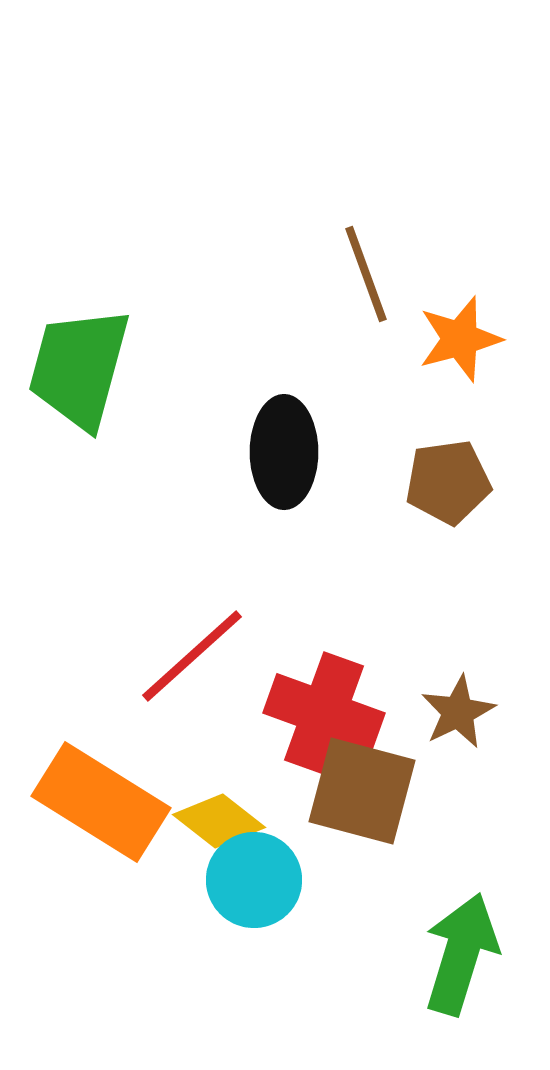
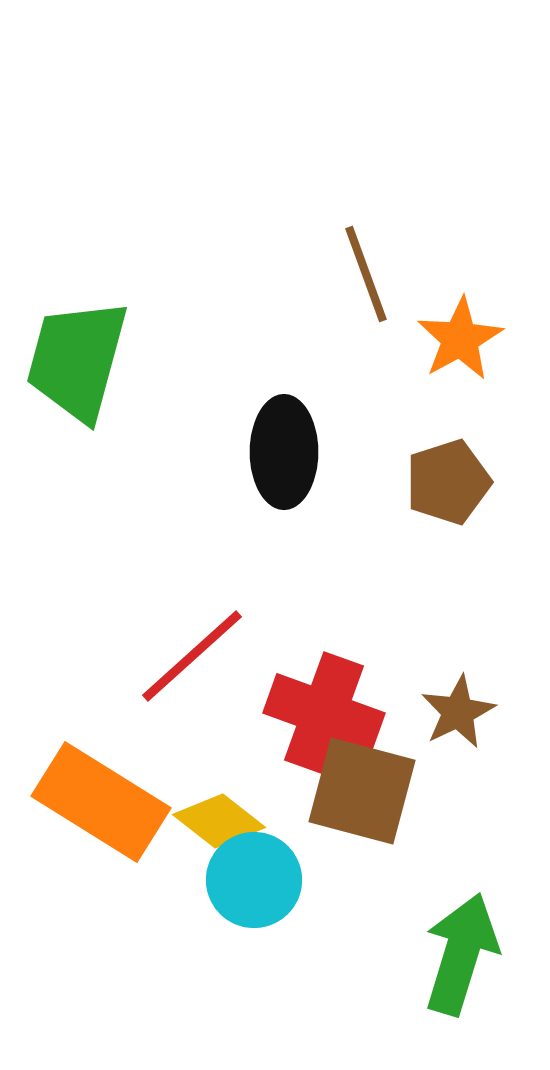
orange star: rotated 14 degrees counterclockwise
green trapezoid: moved 2 px left, 8 px up
brown pentagon: rotated 10 degrees counterclockwise
